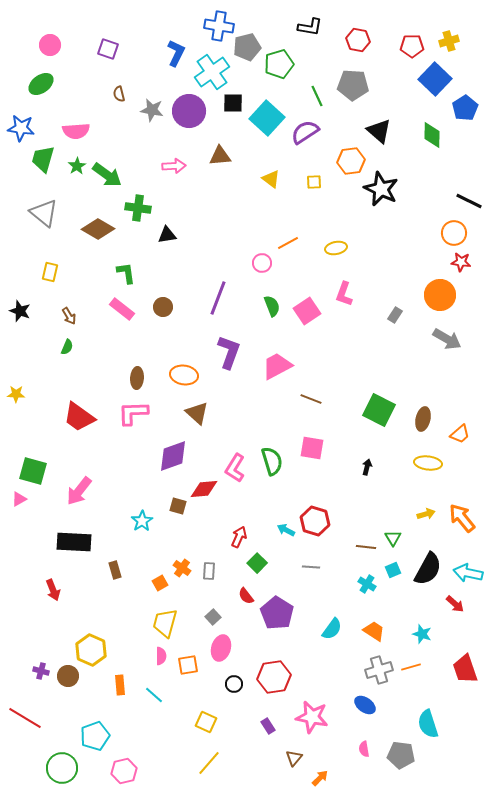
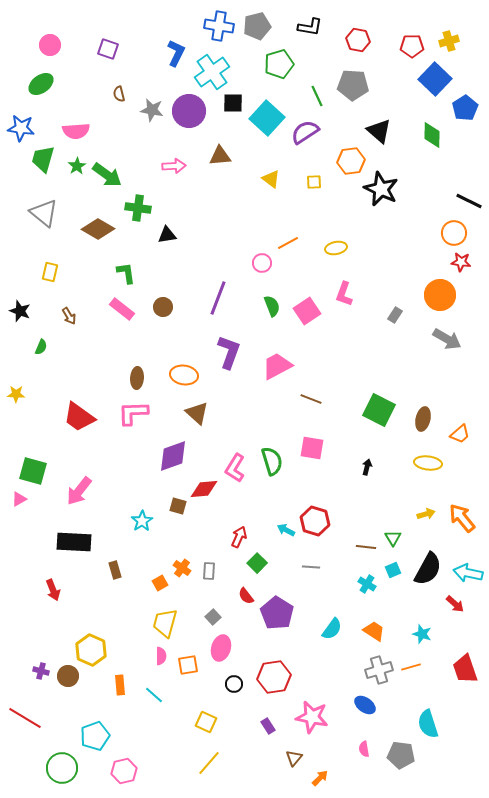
gray pentagon at (247, 47): moved 10 px right, 21 px up
green semicircle at (67, 347): moved 26 px left
